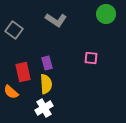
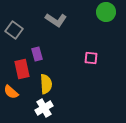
green circle: moved 2 px up
purple rectangle: moved 10 px left, 9 px up
red rectangle: moved 1 px left, 3 px up
